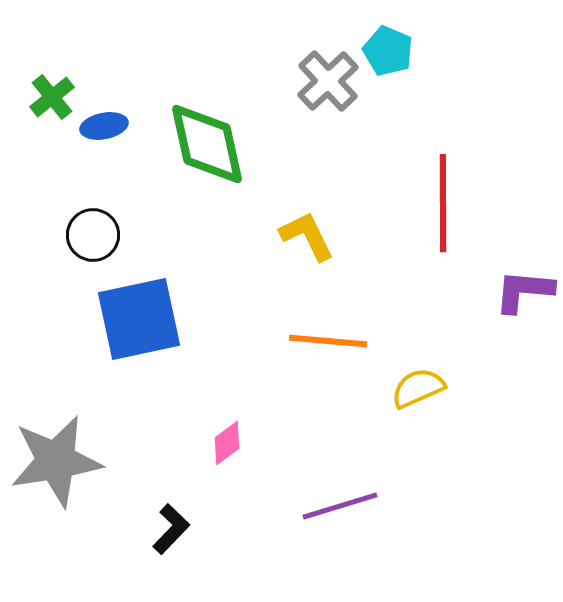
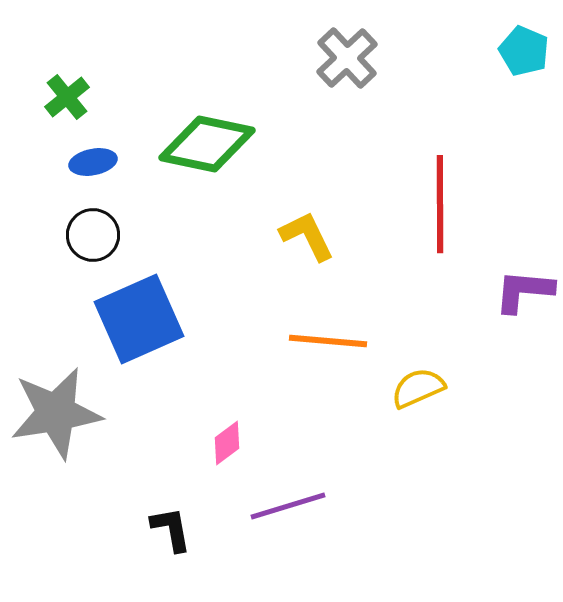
cyan pentagon: moved 136 px right
gray cross: moved 19 px right, 23 px up
green cross: moved 15 px right
blue ellipse: moved 11 px left, 36 px down
green diamond: rotated 66 degrees counterclockwise
red line: moved 3 px left, 1 px down
blue square: rotated 12 degrees counterclockwise
gray star: moved 48 px up
purple line: moved 52 px left
black L-shape: rotated 54 degrees counterclockwise
